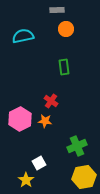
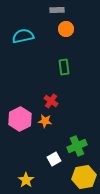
white square: moved 15 px right, 4 px up
